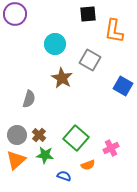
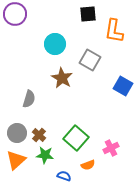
gray circle: moved 2 px up
